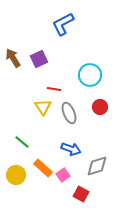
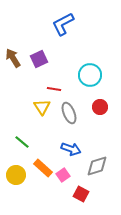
yellow triangle: moved 1 px left
